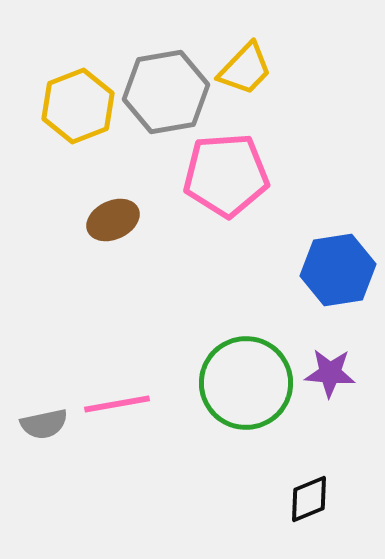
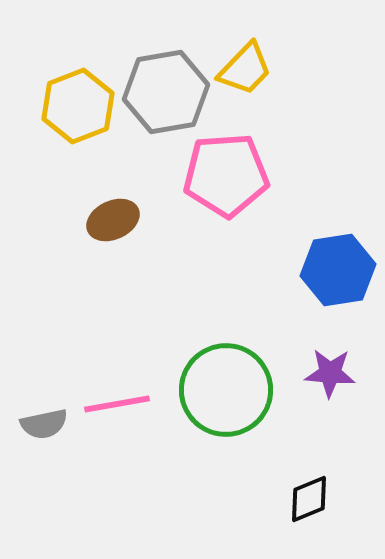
green circle: moved 20 px left, 7 px down
